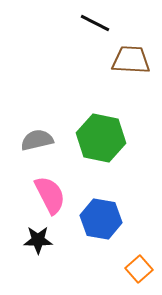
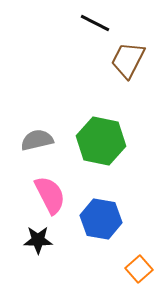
brown trapezoid: moved 3 px left; rotated 66 degrees counterclockwise
green hexagon: moved 3 px down
